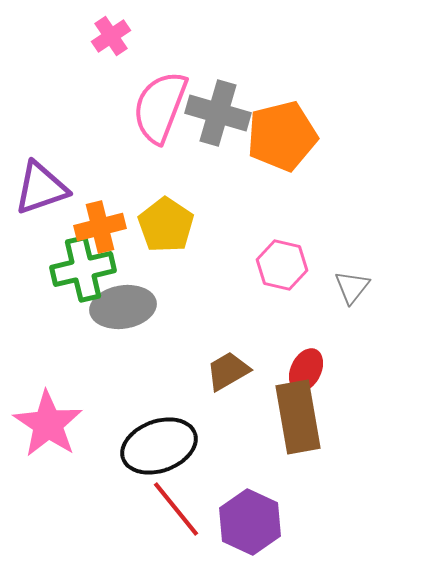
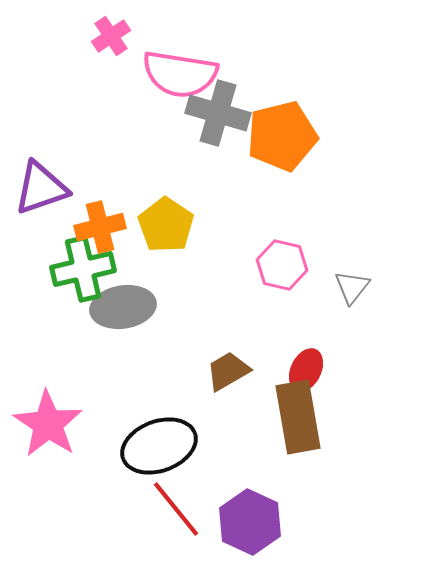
pink semicircle: moved 20 px right, 33 px up; rotated 102 degrees counterclockwise
